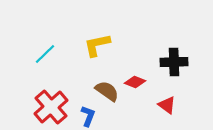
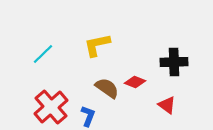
cyan line: moved 2 px left
brown semicircle: moved 3 px up
